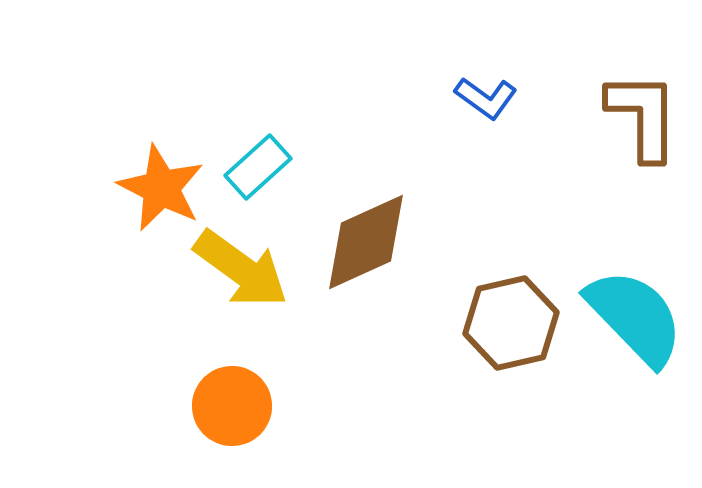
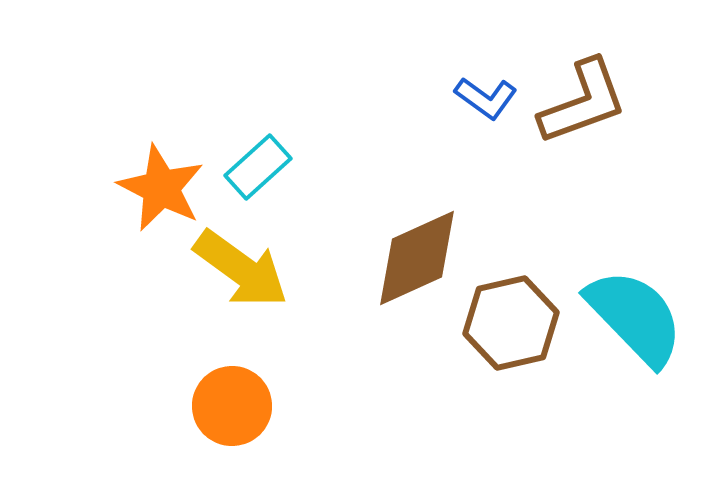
brown L-shape: moved 60 px left, 14 px up; rotated 70 degrees clockwise
brown diamond: moved 51 px right, 16 px down
